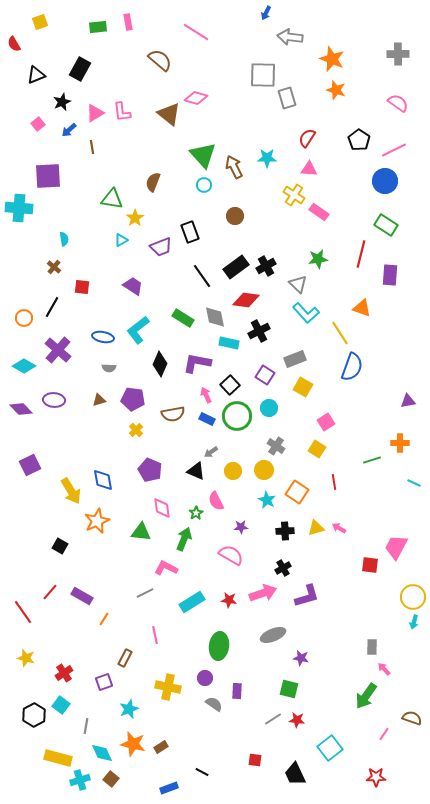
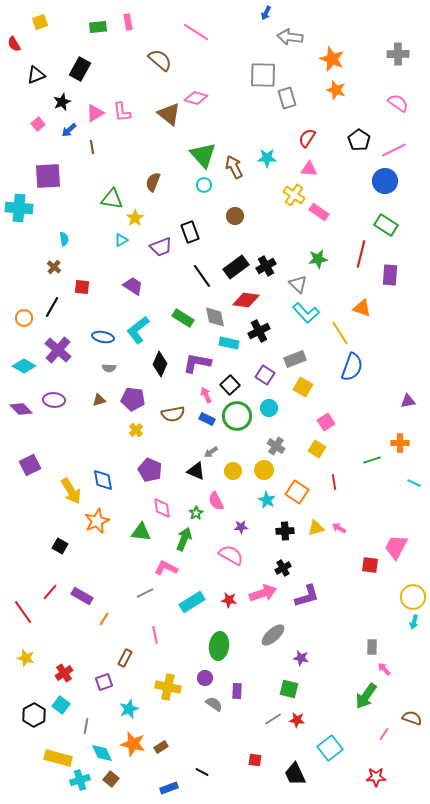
gray ellipse at (273, 635): rotated 20 degrees counterclockwise
